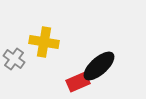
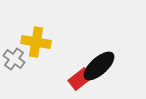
yellow cross: moved 8 px left
red rectangle: moved 2 px right, 3 px up; rotated 15 degrees counterclockwise
